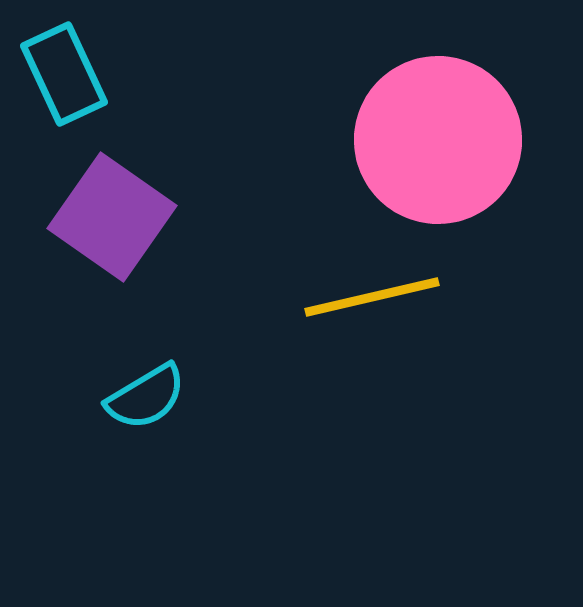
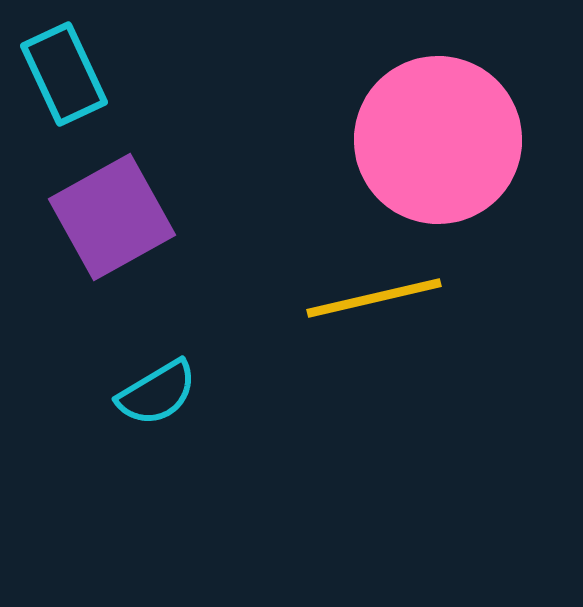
purple square: rotated 26 degrees clockwise
yellow line: moved 2 px right, 1 px down
cyan semicircle: moved 11 px right, 4 px up
